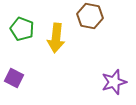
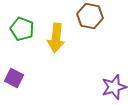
purple star: moved 5 px down
